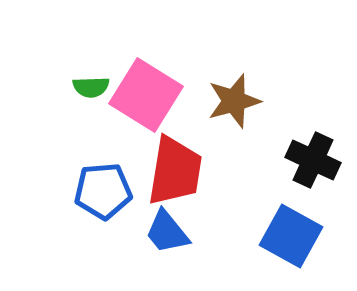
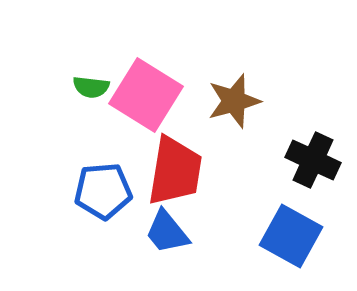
green semicircle: rotated 9 degrees clockwise
